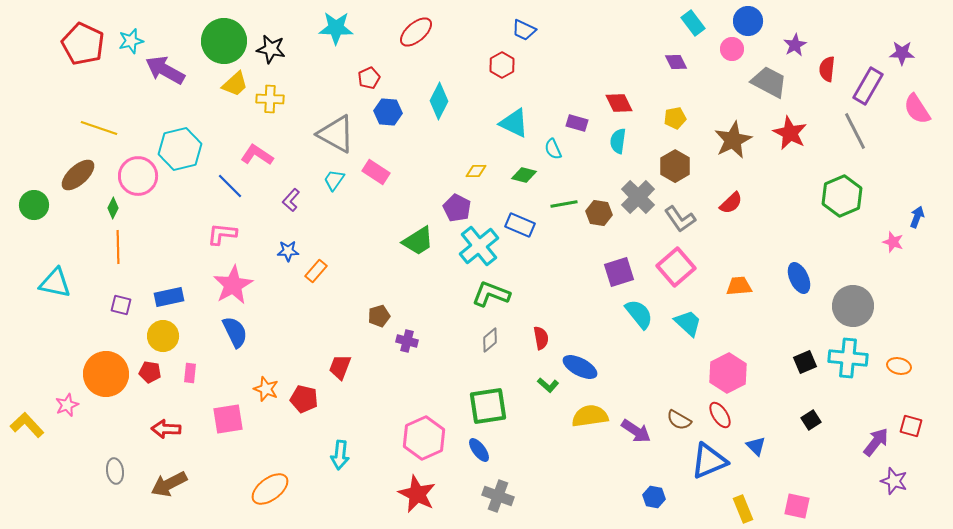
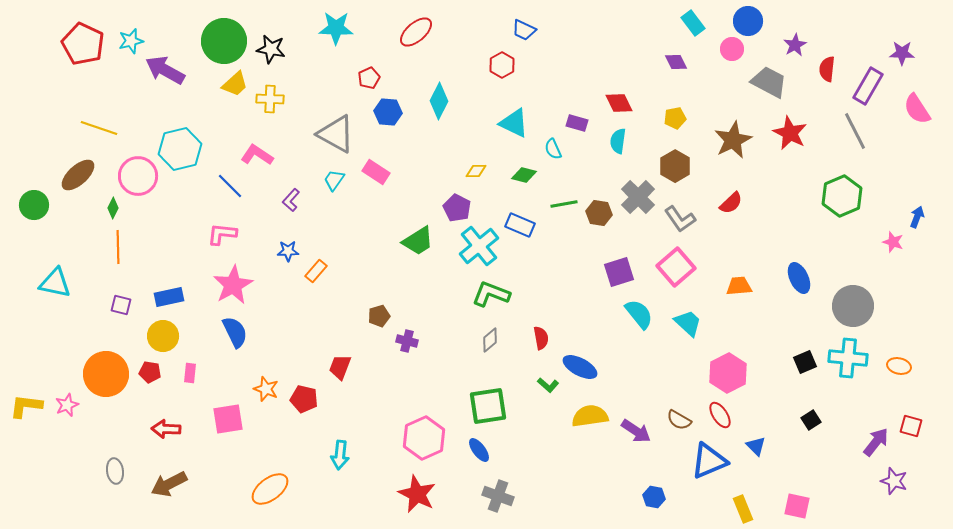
yellow L-shape at (27, 425): moved 1 px left, 19 px up; rotated 40 degrees counterclockwise
